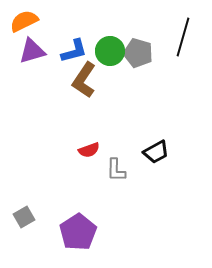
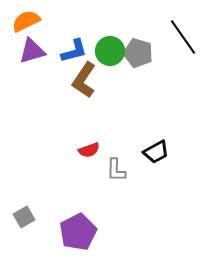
orange semicircle: moved 2 px right
black line: rotated 51 degrees counterclockwise
purple pentagon: rotated 6 degrees clockwise
